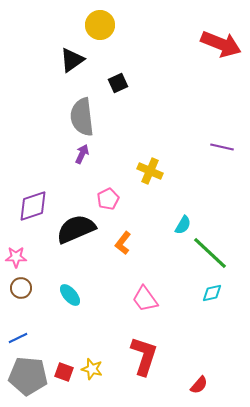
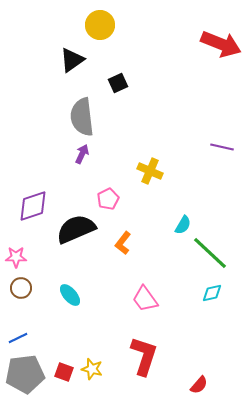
gray pentagon: moved 3 px left, 2 px up; rotated 12 degrees counterclockwise
